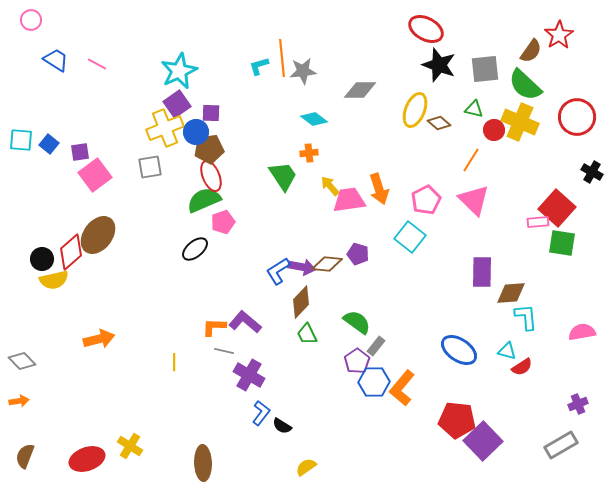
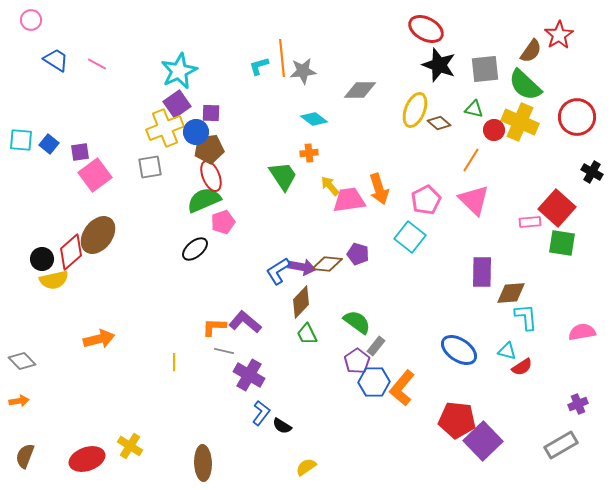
pink rectangle at (538, 222): moved 8 px left
